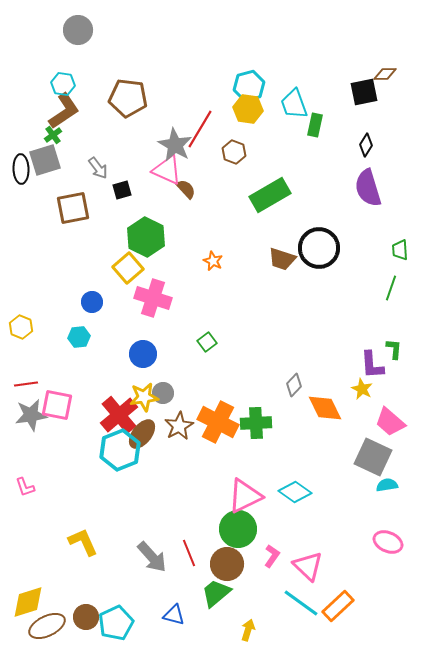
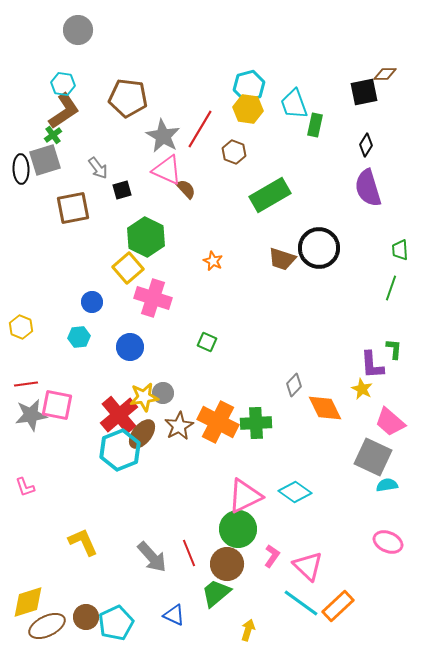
gray star at (175, 145): moved 12 px left, 9 px up
green square at (207, 342): rotated 30 degrees counterclockwise
blue circle at (143, 354): moved 13 px left, 7 px up
blue triangle at (174, 615): rotated 10 degrees clockwise
